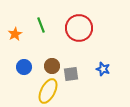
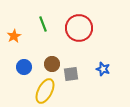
green line: moved 2 px right, 1 px up
orange star: moved 1 px left, 2 px down
brown circle: moved 2 px up
yellow ellipse: moved 3 px left
